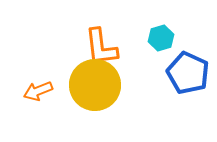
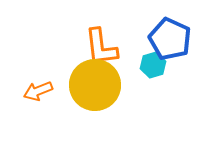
cyan hexagon: moved 8 px left, 27 px down
blue pentagon: moved 18 px left, 34 px up
